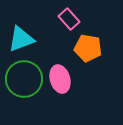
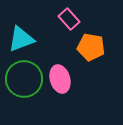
orange pentagon: moved 3 px right, 1 px up
